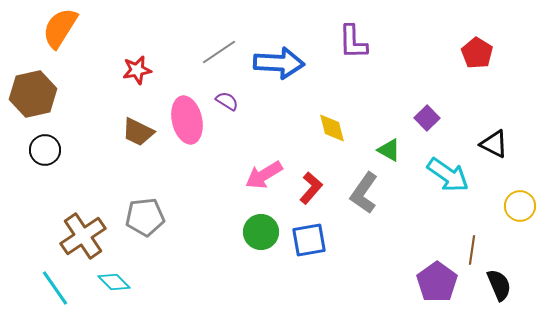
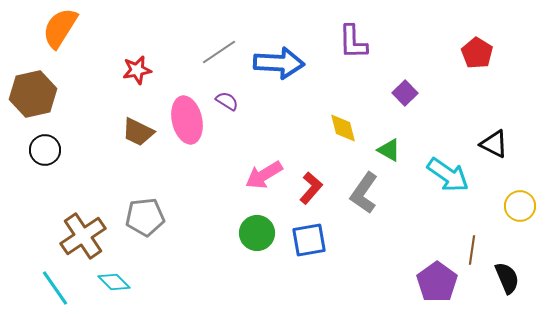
purple square: moved 22 px left, 25 px up
yellow diamond: moved 11 px right
green circle: moved 4 px left, 1 px down
black semicircle: moved 8 px right, 7 px up
